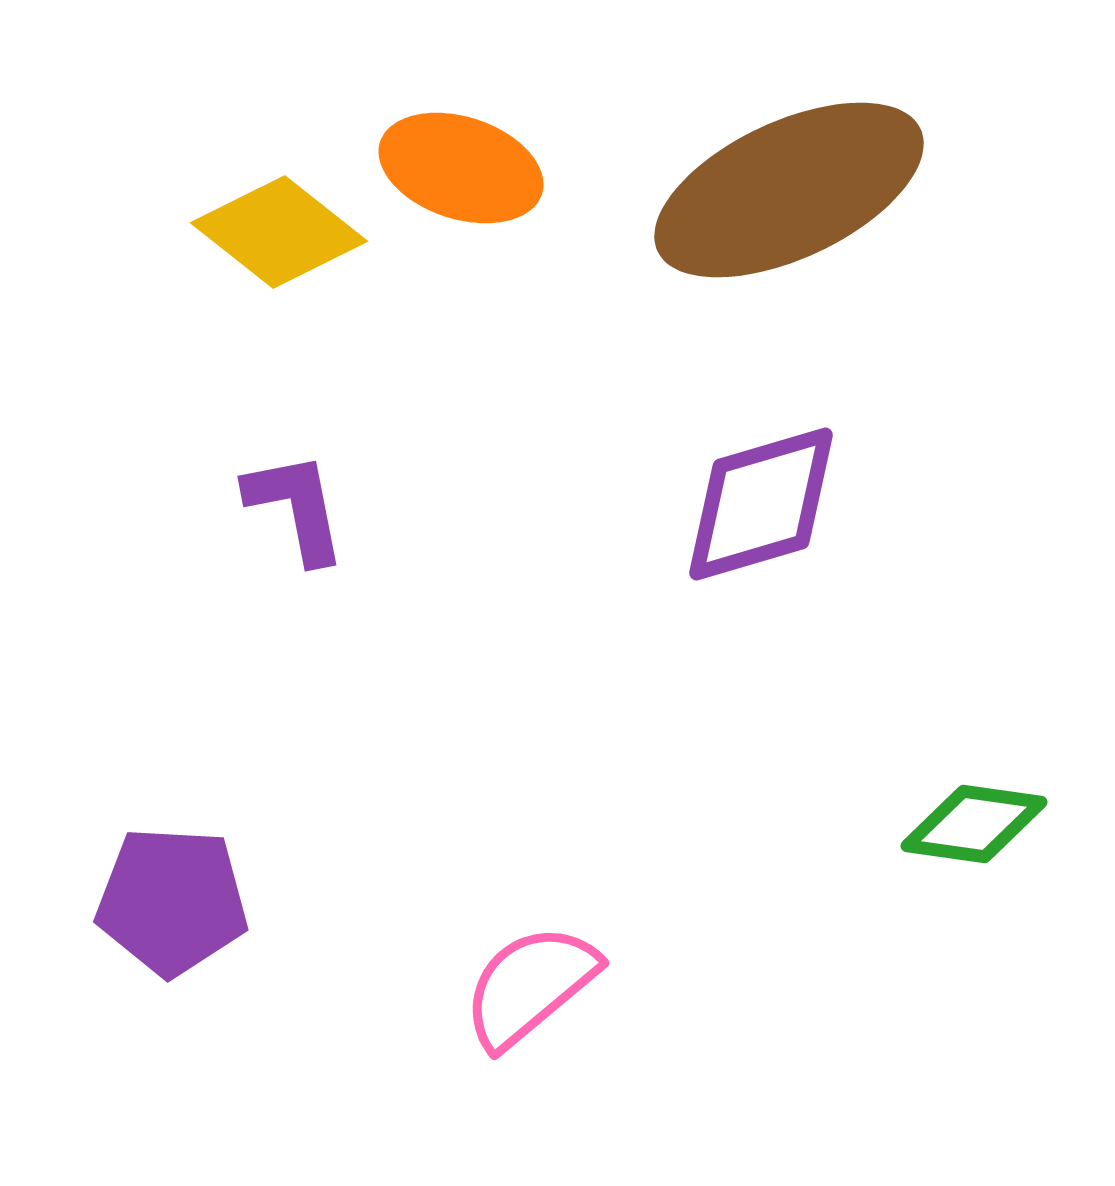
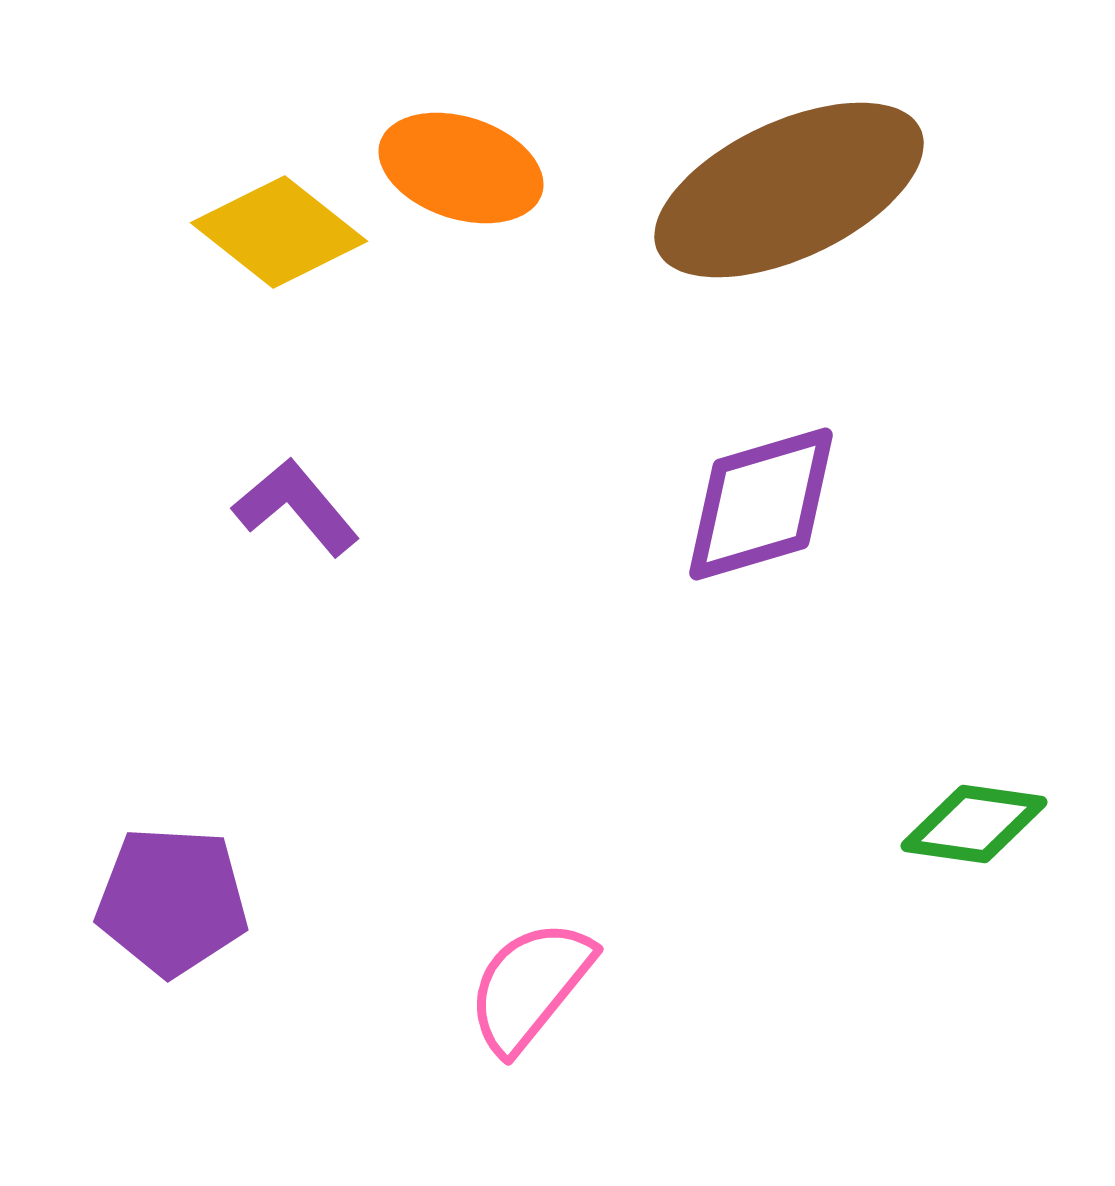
purple L-shape: rotated 29 degrees counterclockwise
pink semicircle: rotated 11 degrees counterclockwise
